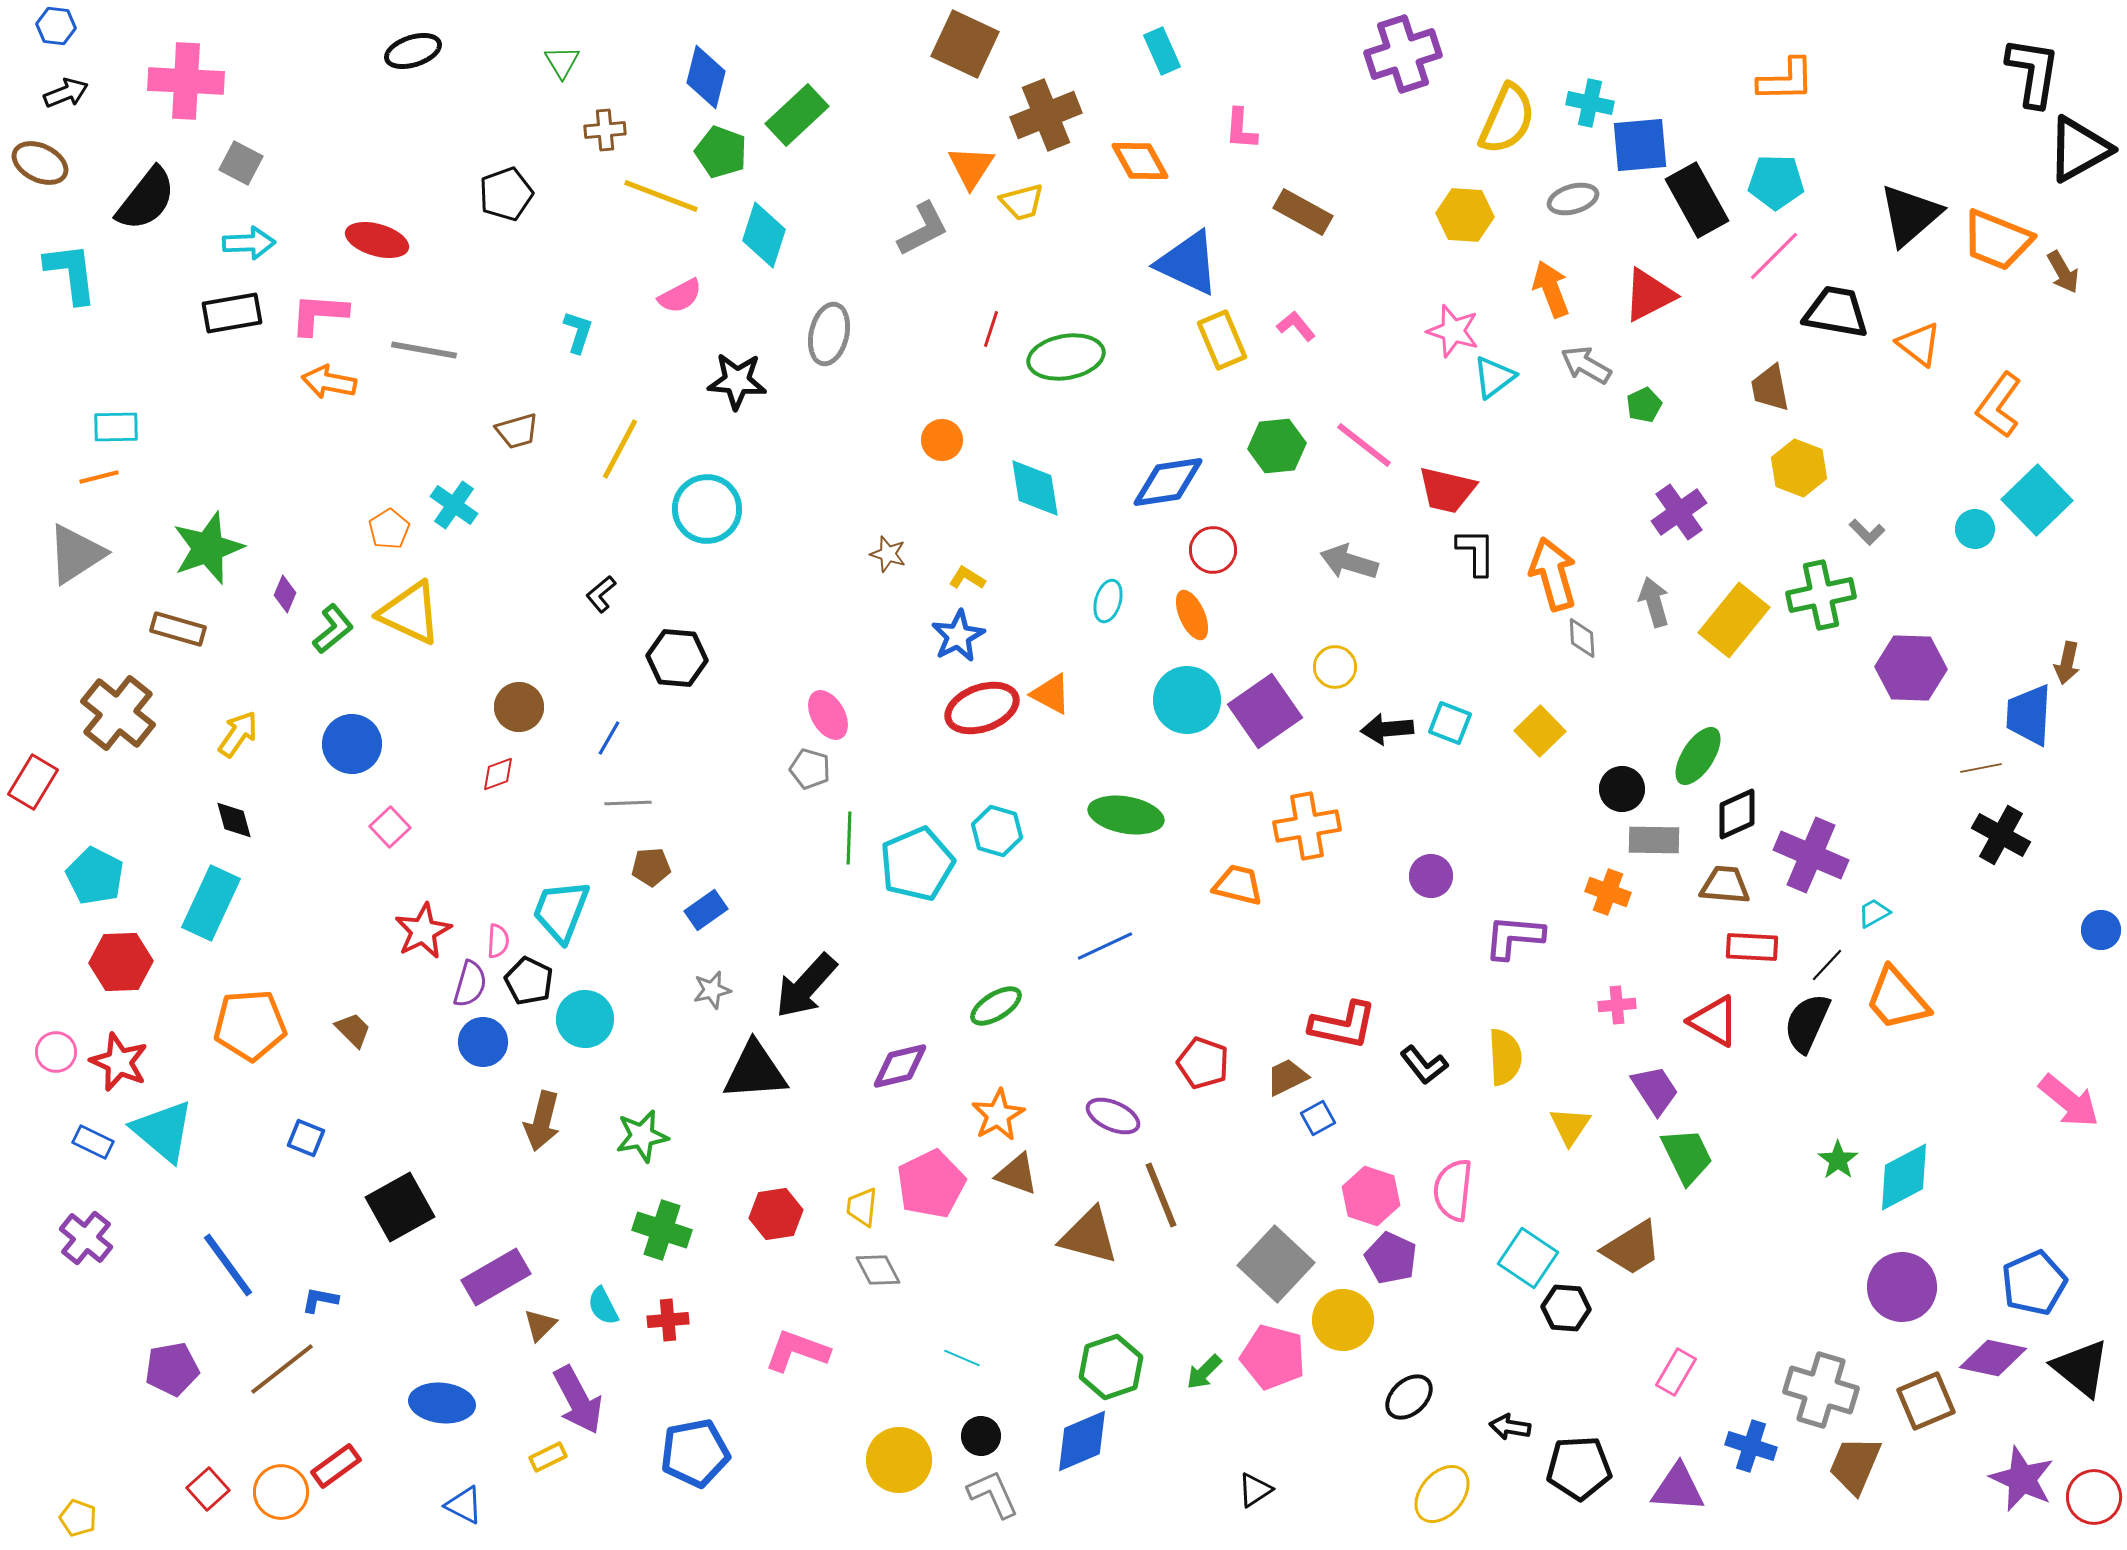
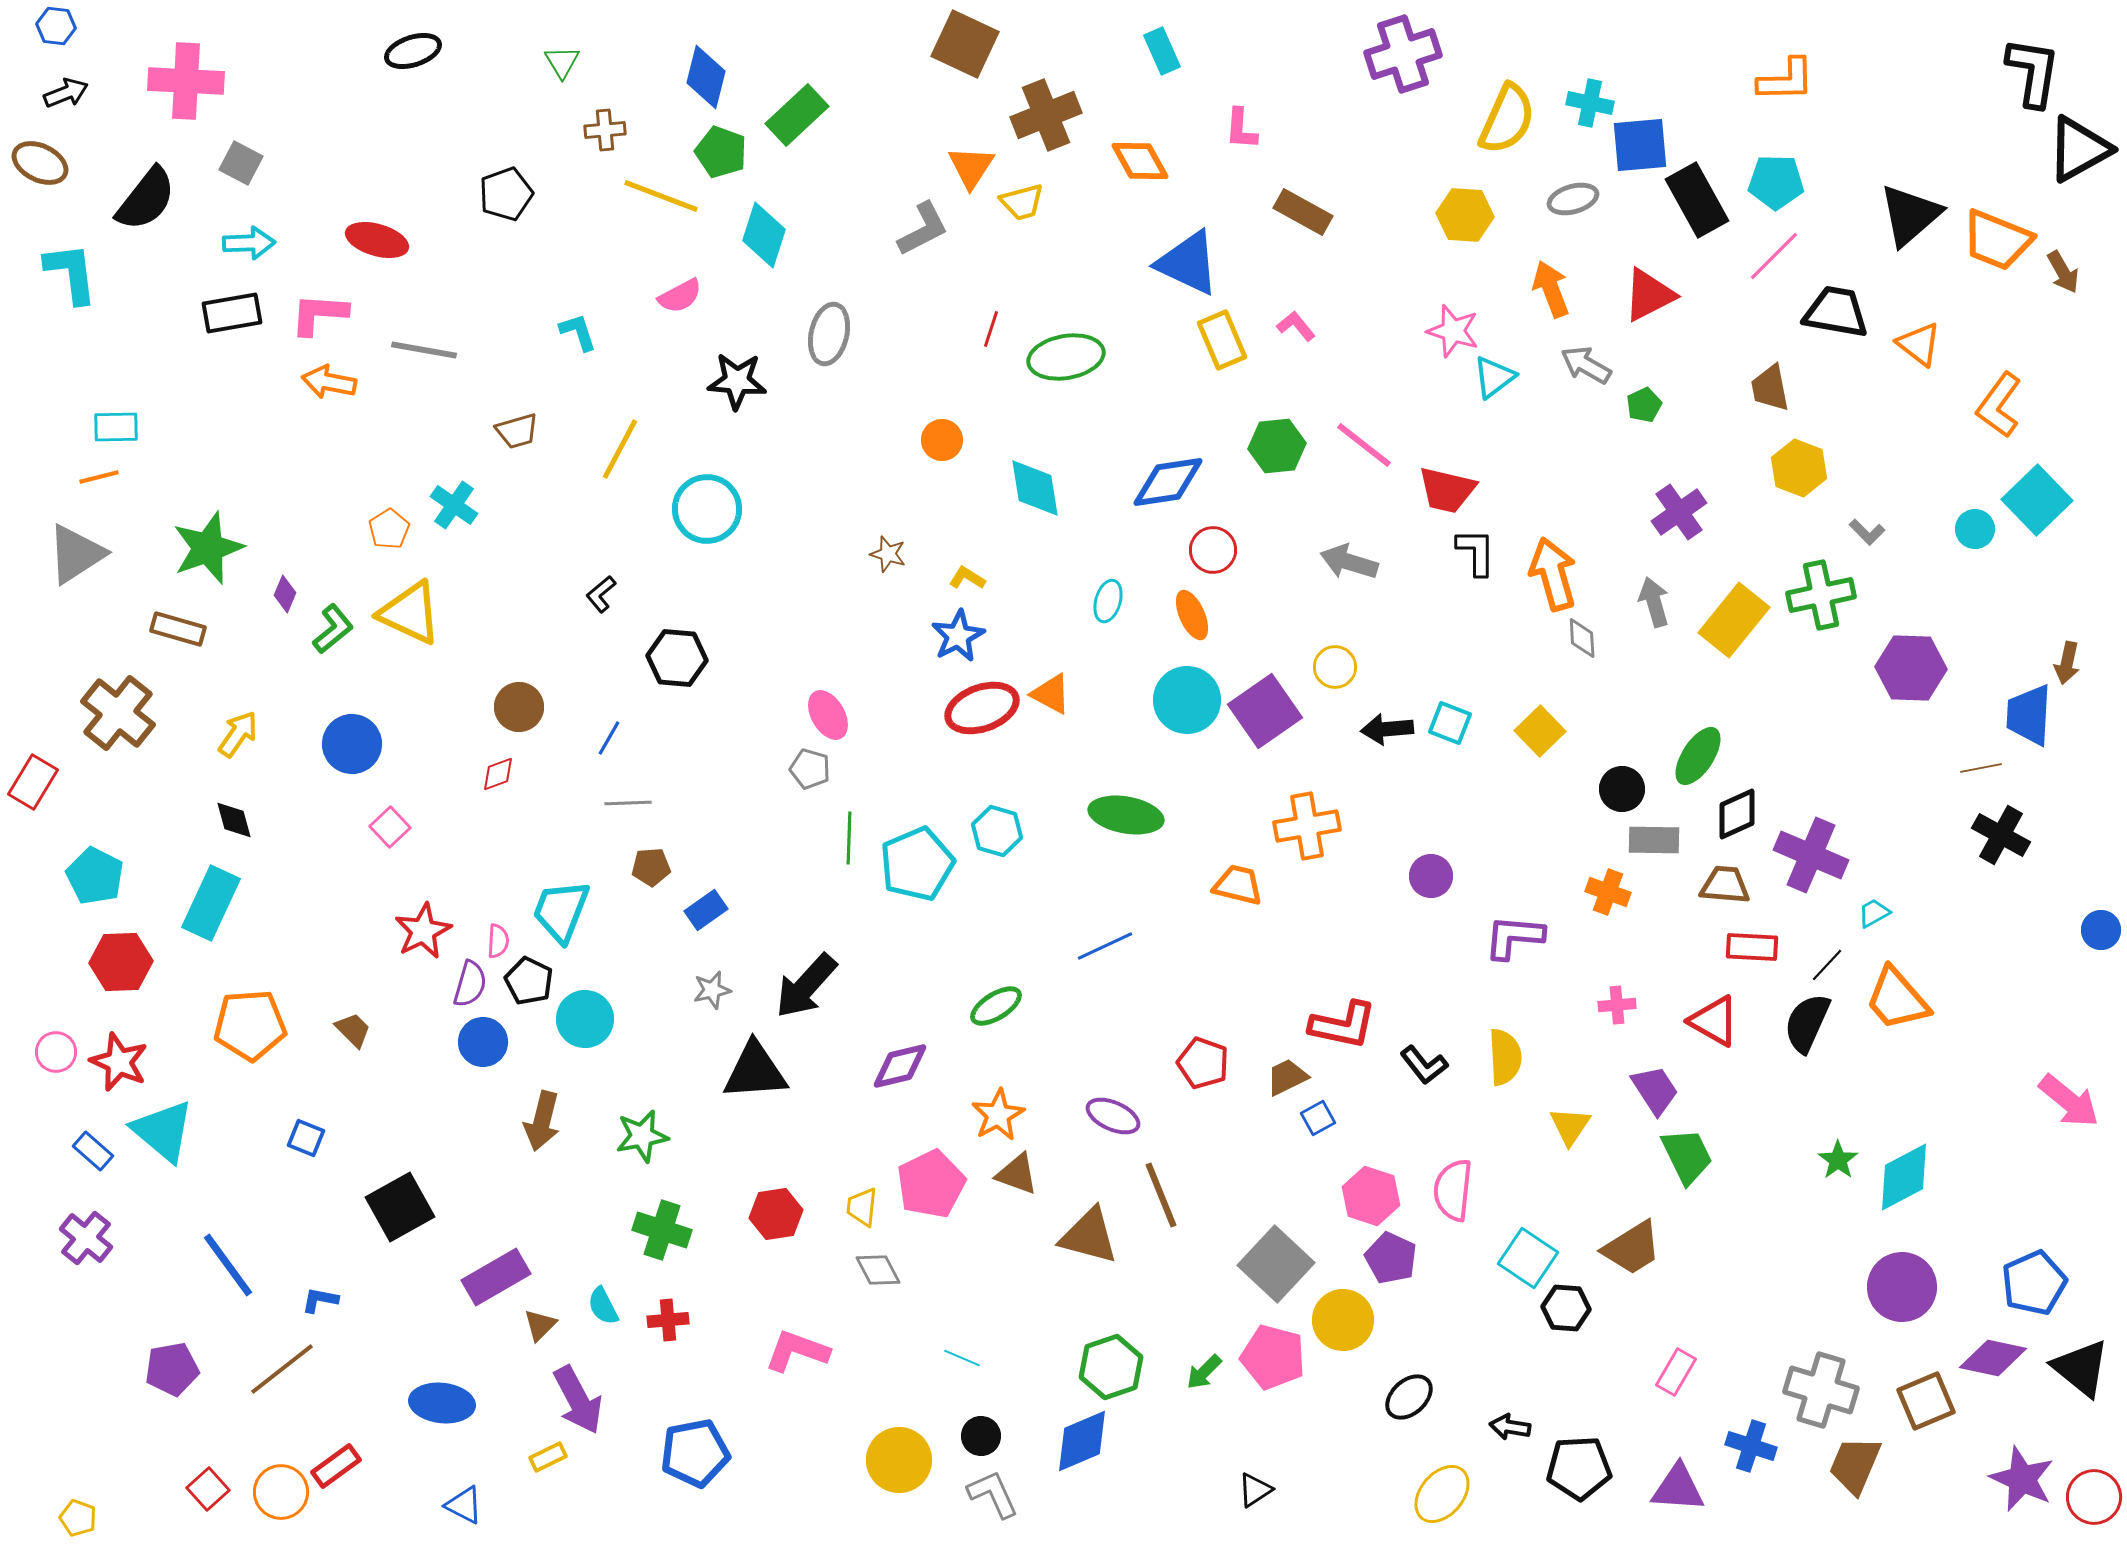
cyan L-shape at (578, 332): rotated 36 degrees counterclockwise
blue rectangle at (93, 1142): moved 9 px down; rotated 15 degrees clockwise
